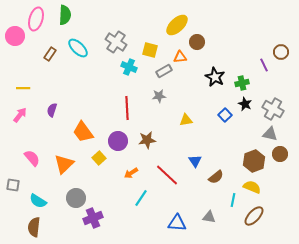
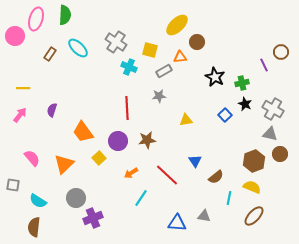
cyan line at (233, 200): moved 4 px left, 2 px up
gray triangle at (209, 217): moved 5 px left, 1 px up
